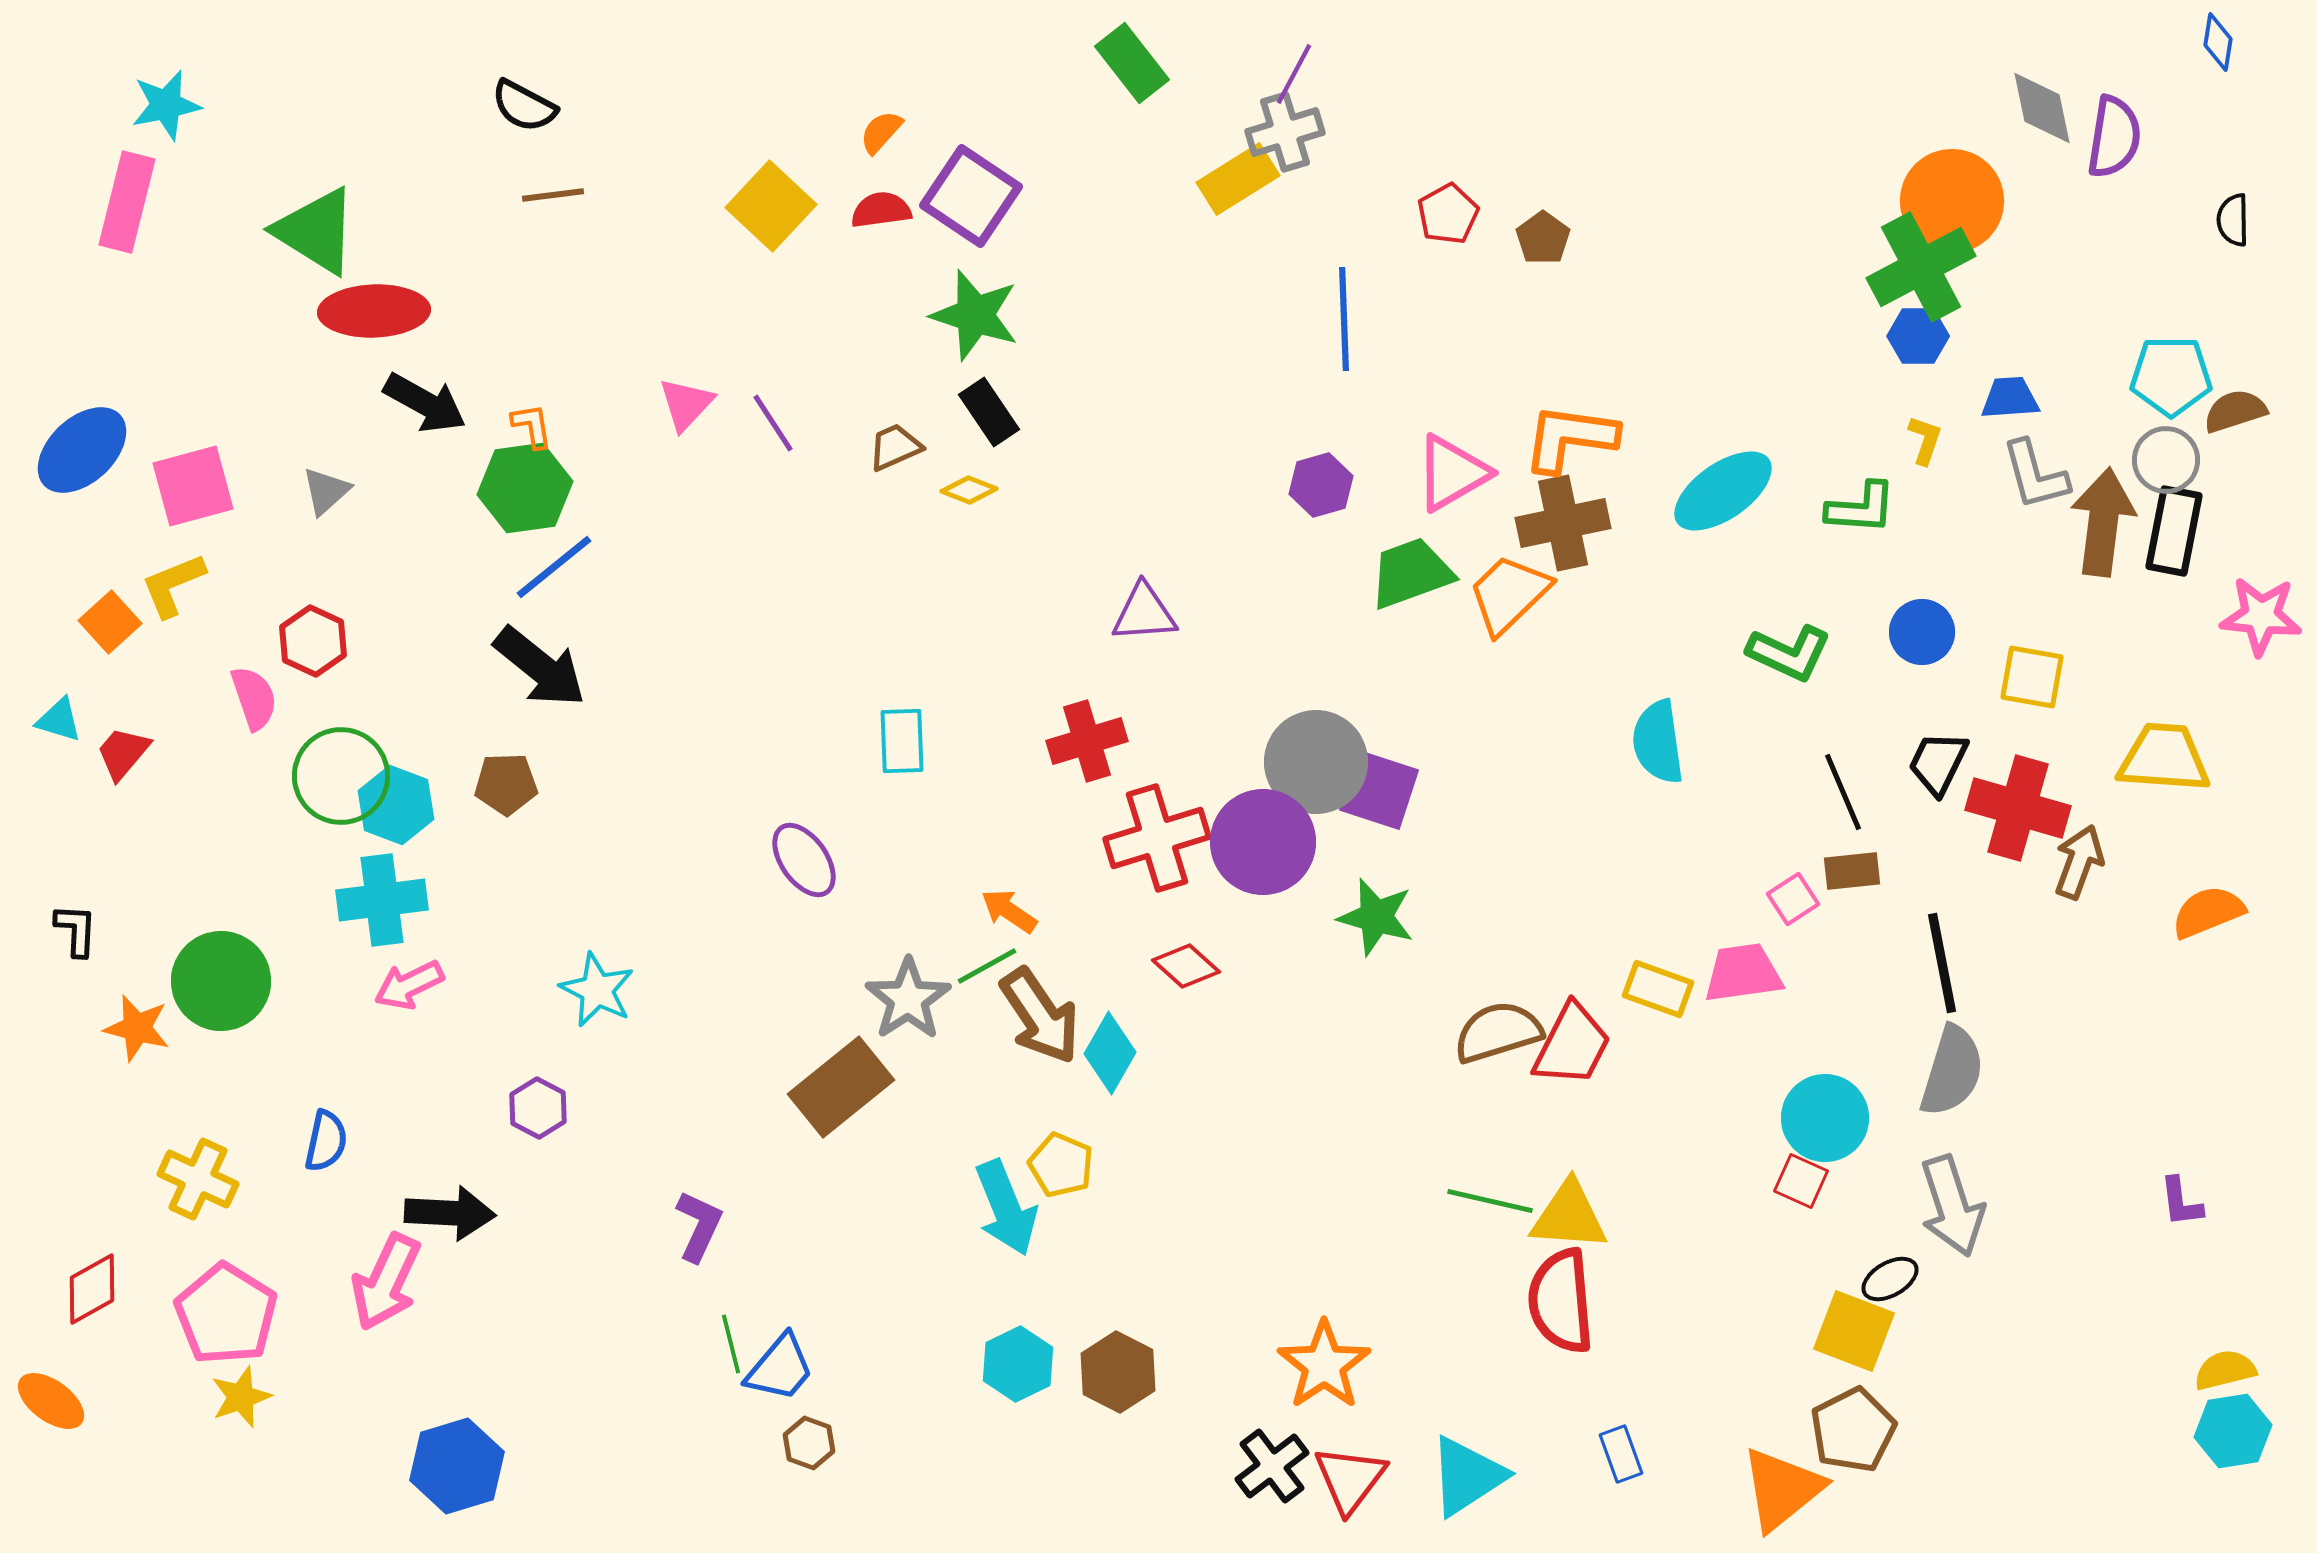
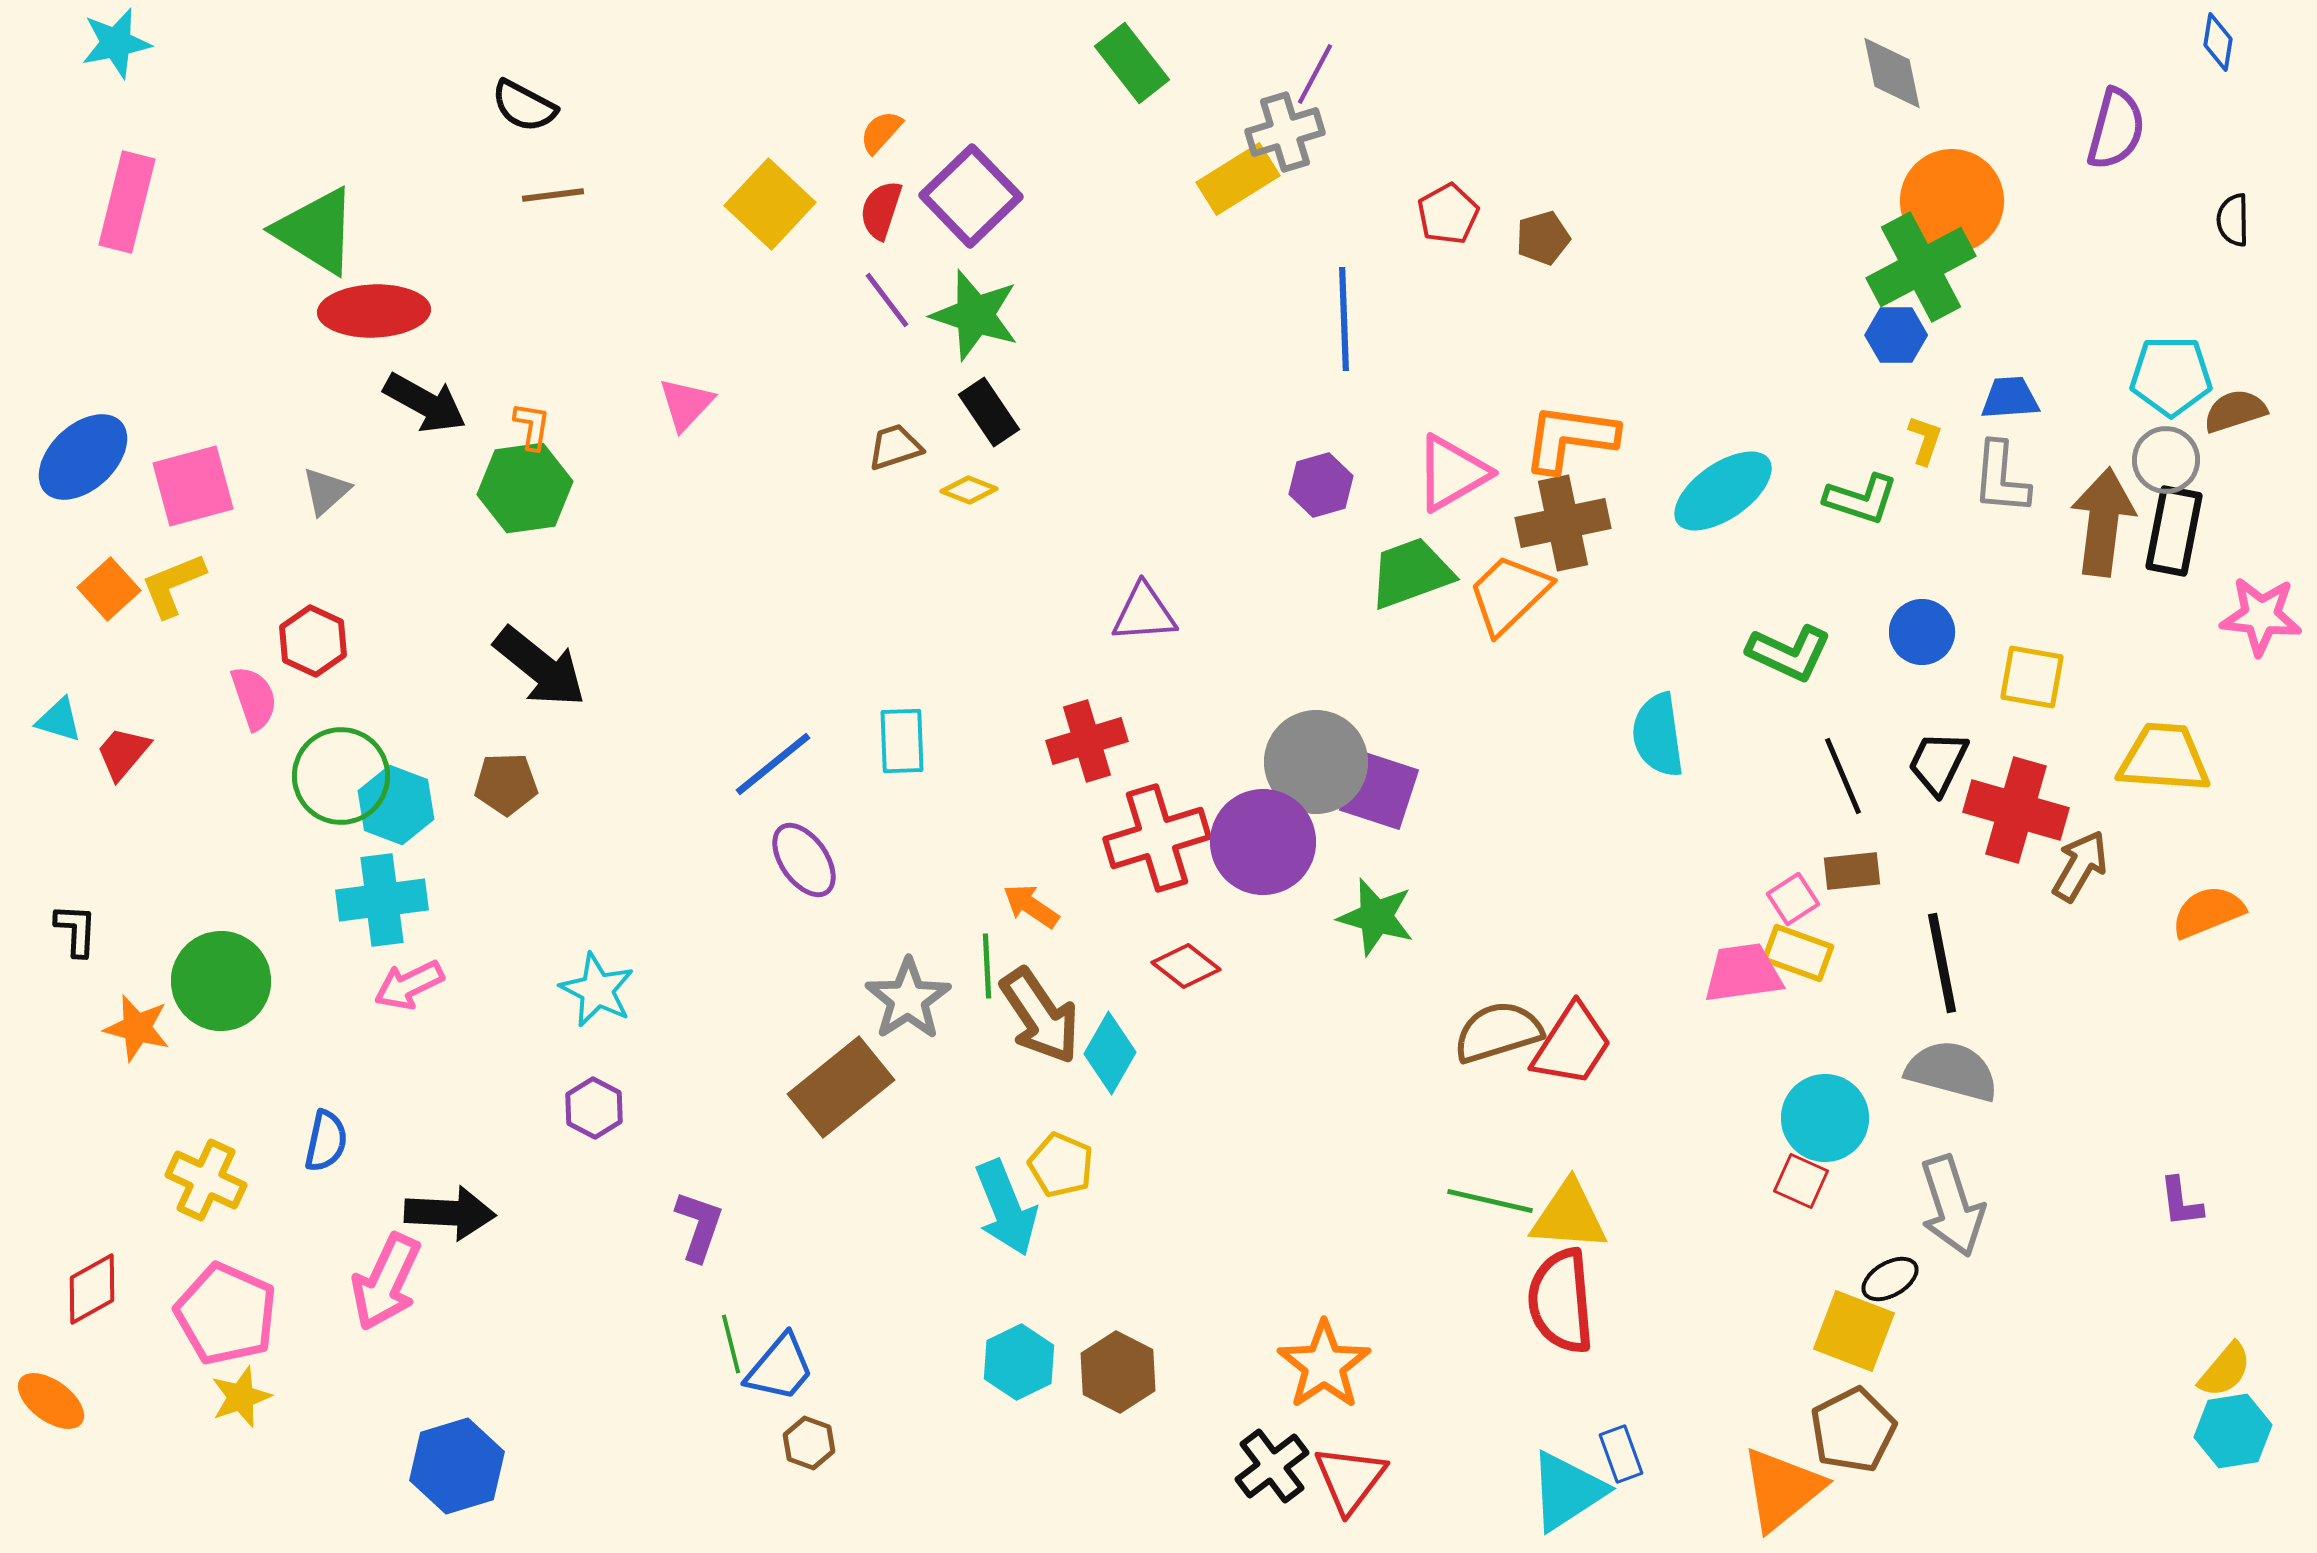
purple line at (1294, 74): moved 21 px right
cyan star at (166, 105): moved 50 px left, 62 px up
gray diamond at (2042, 108): moved 150 px left, 35 px up
purple semicircle at (2114, 137): moved 2 px right, 8 px up; rotated 6 degrees clockwise
purple square at (971, 196): rotated 12 degrees clockwise
yellow square at (771, 206): moved 1 px left, 2 px up
red semicircle at (881, 210): rotated 64 degrees counterclockwise
brown pentagon at (1543, 238): rotated 20 degrees clockwise
blue hexagon at (1918, 336): moved 22 px left, 1 px up
purple line at (773, 423): moved 114 px right, 123 px up; rotated 4 degrees counterclockwise
orange L-shape at (532, 426): rotated 18 degrees clockwise
brown trapezoid at (895, 447): rotated 6 degrees clockwise
blue ellipse at (82, 450): moved 1 px right, 7 px down
gray L-shape at (2035, 475): moved 34 px left, 3 px down; rotated 20 degrees clockwise
green L-shape at (1861, 508): moved 9 px up; rotated 14 degrees clockwise
blue line at (554, 567): moved 219 px right, 197 px down
orange square at (110, 622): moved 1 px left, 33 px up
cyan semicircle at (1658, 742): moved 7 px up
black line at (1843, 792): moved 16 px up
red cross at (2018, 808): moved 2 px left, 2 px down
brown arrow at (2079, 862): moved 1 px right, 4 px down; rotated 10 degrees clockwise
orange arrow at (1009, 911): moved 22 px right, 5 px up
green line at (987, 966): rotated 64 degrees counterclockwise
red diamond at (1186, 966): rotated 4 degrees counterclockwise
yellow rectangle at (1658, 989): moved 140 px right, 36 px up
red trapezoid at (1572, 1045): rotated 6 degrees clockwise
gray semicircle at (1952, 1071): rotated 92 degrees counterclockwise
purple hexagon at (538, 1108): moved 56 px right
yellow cross at (198, 1179): moved 8 px right, 1 px down
purple L-shape at (699, 1226): rotated 6 degrees counterclockwise
pink pentagon at (226, 1314): rotated 8 degrees counterclockwise
cyan hexagon at (1018, 1364): moved 1 px right, 2 px up
yellow semicircle at (2225, 1370): rotated 144 degrees clockwise
cyan triangle at (1467, 1476): moved 100 px right, 15 px down
